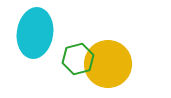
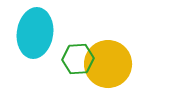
green hexagon: rotated 12 degrees clockwise
